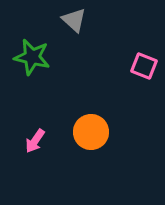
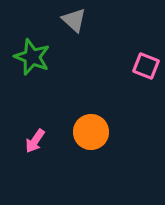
green star: rotated 9 degrees clockwise
pink square: moved 2 px right
